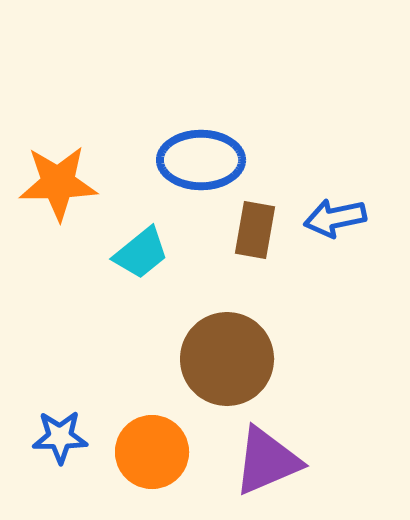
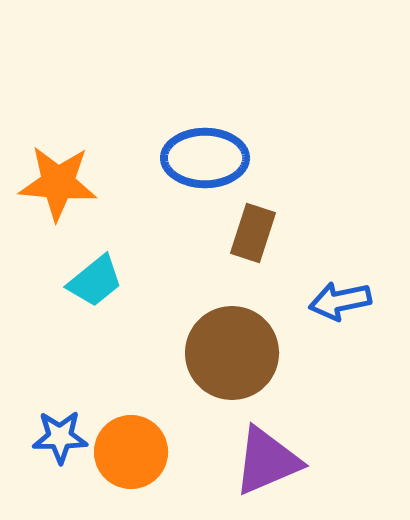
blue ellipse: moved 4 px right, 2 px up
orange star: rotated 6 degrees clockwise
blue arrow: moved 5 px right, 83 px down
brown rectangle: moved 2 px left, 3 px down; rotated 8 degrees clockwise
cyan trapezoid: moved 46 px left, 28 px down
brown circle: moved 5 px right, 6 px up
orange circle: moved 21 px left
